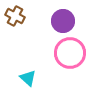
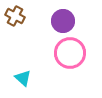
cyan triangle: moved 5 px left
